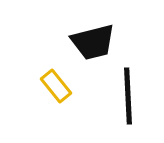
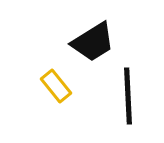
black trapezoid: rotated 18 degrees counterclockwise
